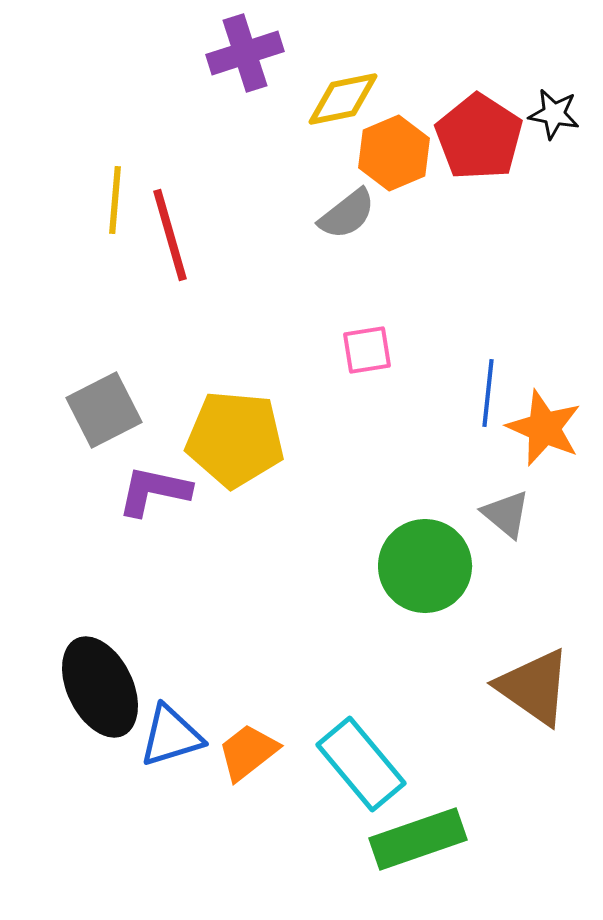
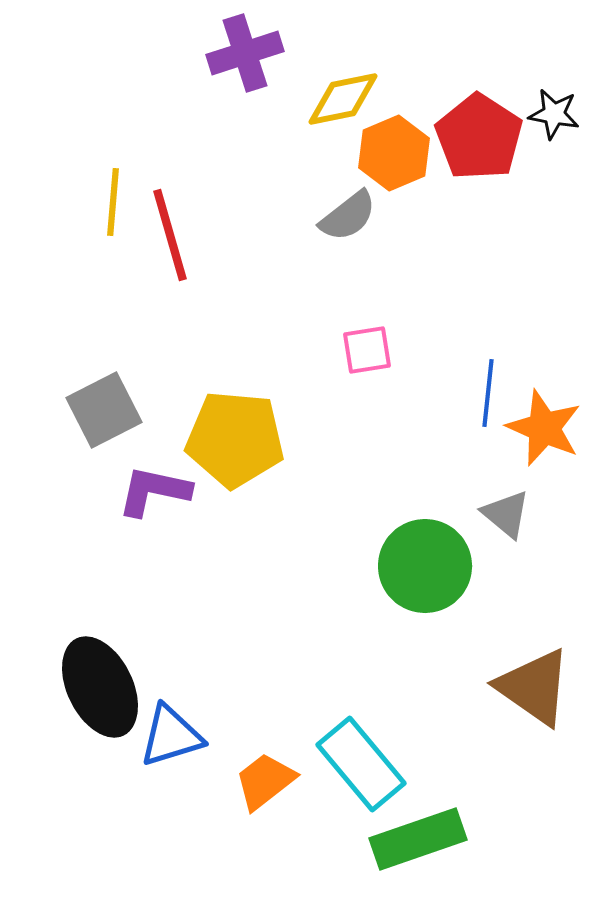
yellow line: moved 2 px left, 2 px down
gray semicircle: moved 1 px right, 2 px down
orange trapezoid: moved 17 px right, 29 px down
